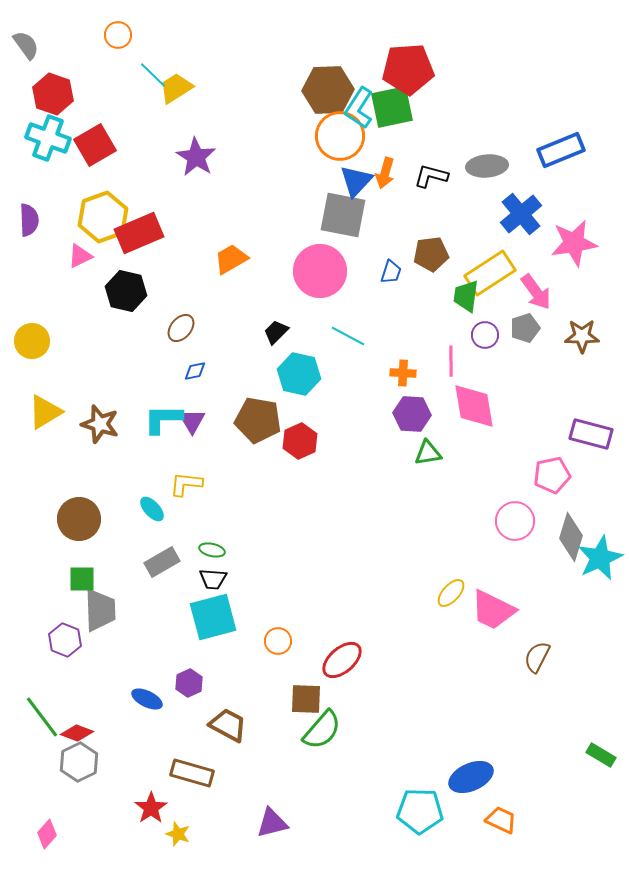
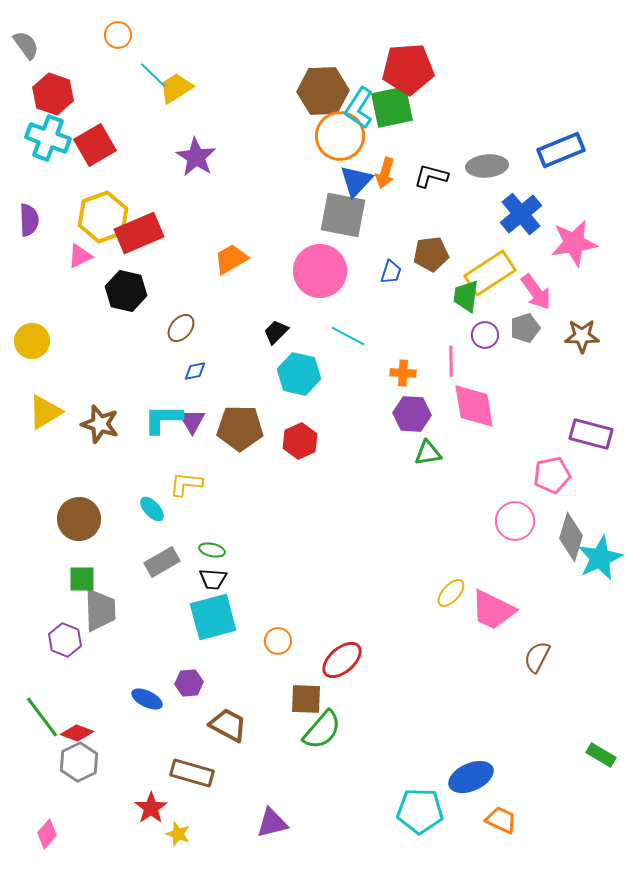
brown hexagon at (328, 90): moved 5 px left, 1 px down
brown pentagon at (258, 420): moved 18 px left, 8 px down; rotated 9 degrees counterclockwise
purple hexagon at (189, 683): rotated 20 degrees clockwise
